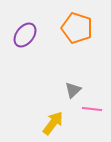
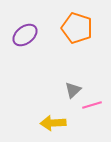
purple ellipse: rotated 15 degrees clockwise
pink line: moved 4 px up; rotated 24 degrees counterclockwise
yellow arrow: rotated 130 degrees counterclockwise
